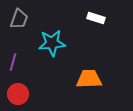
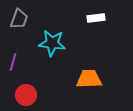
white rectangle: rotated 24 degrees counterclockwise
cyan star: rotated 12 degrees clockwise
red circle: moved 8 px right, 1 px down
